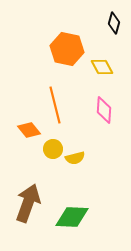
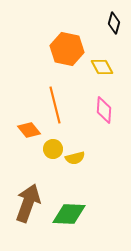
green diamond: moved 3 px left, 3 px up
